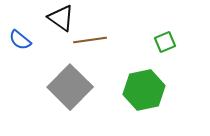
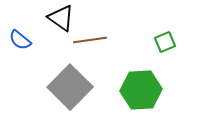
green hexagon: moved 3 px left; rotated 9 degrees clockwise
